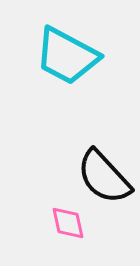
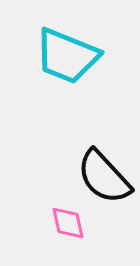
cyan trapezoid: rotated 6 degrees counterclockwise
